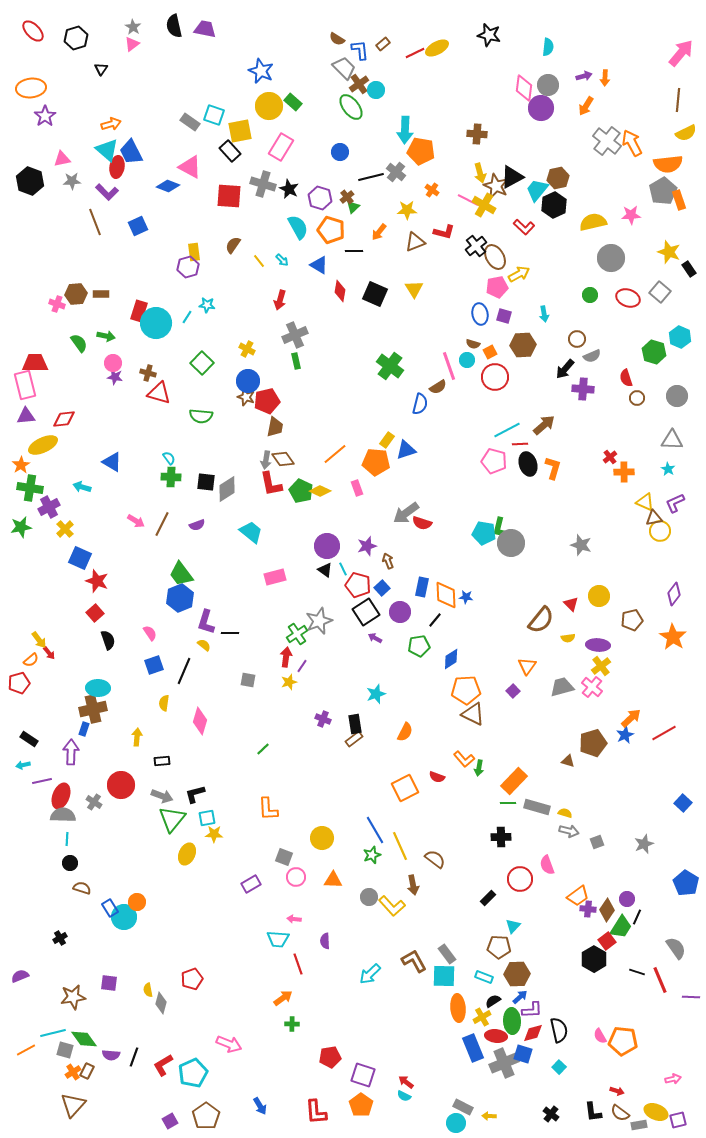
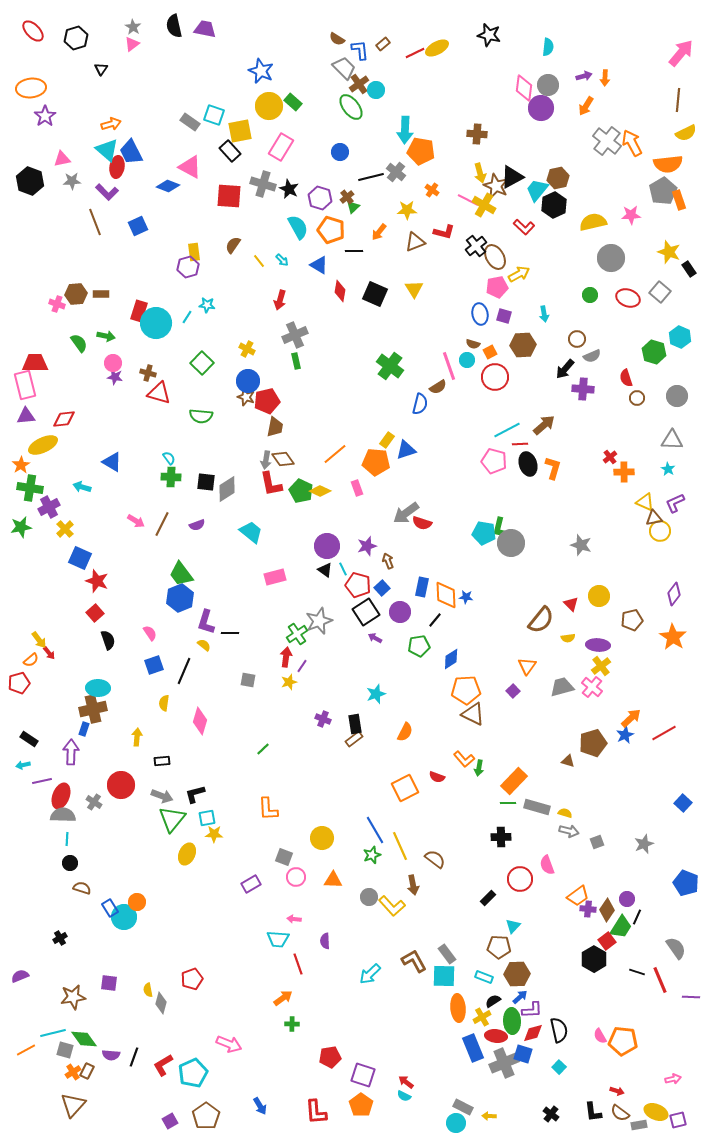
blue pentagon at (686, 883): rotated 10 degrees counterclockwise
